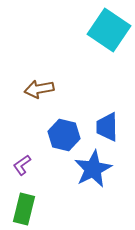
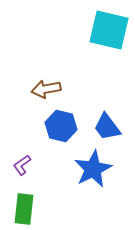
cyan square: rotated 21 degrees counterclockwise
brown arrow: moved 7 px right
blue trapezoid: rotated 36 degrees counterclockwise
blue hexagon: moved 3 px left, 9 px up
green rectangle: rotated 8 degrees counterclockwise
